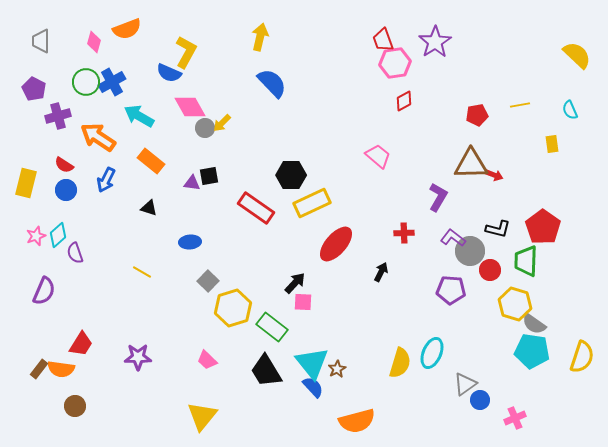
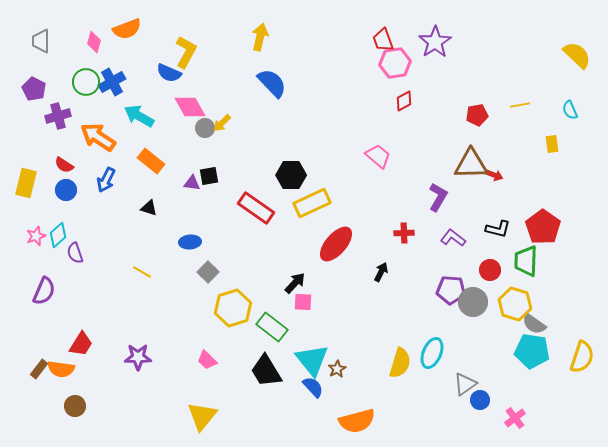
gray circle at (470, 251): moved 3 px right, 51 px down
gray square at (208, 281): moved 9 px up
cyan triangle at (312, 363): moved 3 px up
pink cross at (515, 418): rotated 15 degrees counterclockwise
